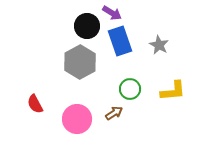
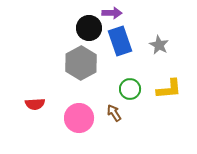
purple arrow: rotated 30 degrees counterclockwise
black circle: moved 2 px right, 2 px down
gray hexagon: moved 1 px right, 1 px down
yellow L-shape: moved 4 px left, 2 px up
red semicircle: rotated 66 degrees counterclockwise
brown arrow: rotated 90 degrees counterclockwise
pink circle: moved 2 px right, 1 px up
